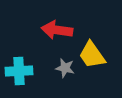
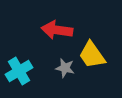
cyan cross: rotated 28 degrees counterclockwise
